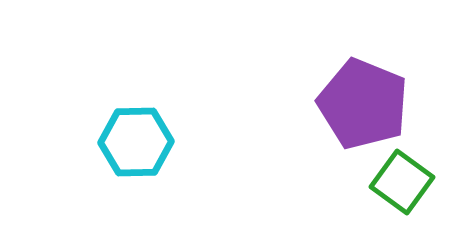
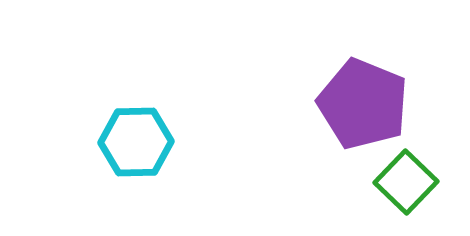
green square: moved 4 px right; rotated 8 degrees clockwise
